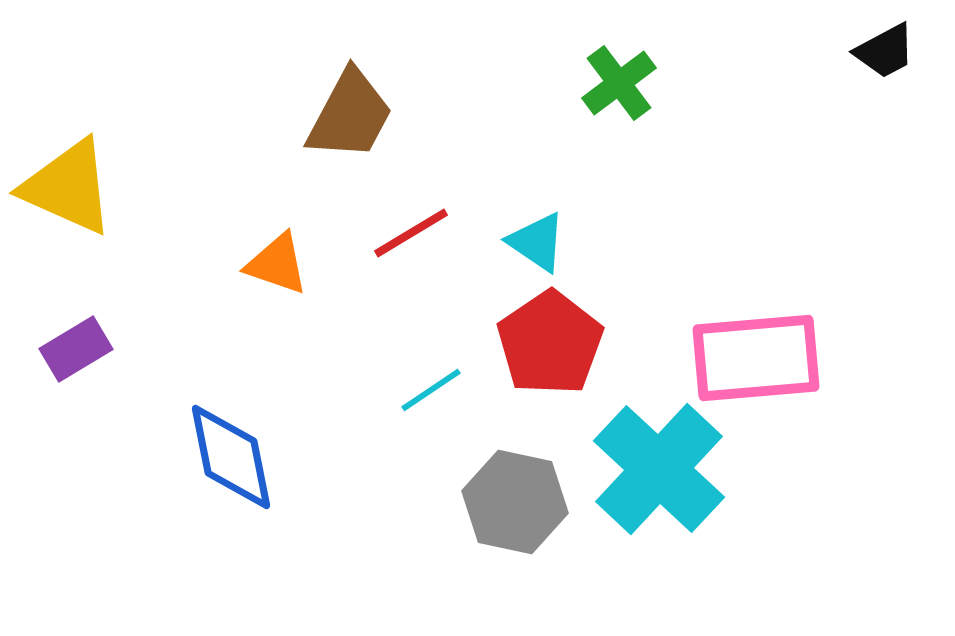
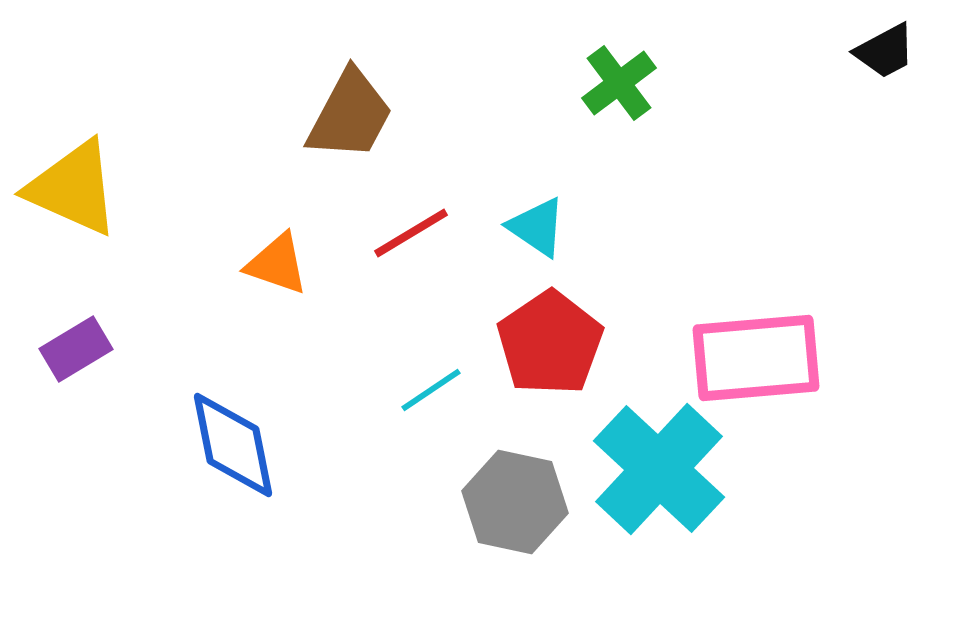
yellow triangle: moved 5 px right, 1 px down
cyan triangle: moved 15 px up
blue diamond: moved 2 px right, 12 px up
